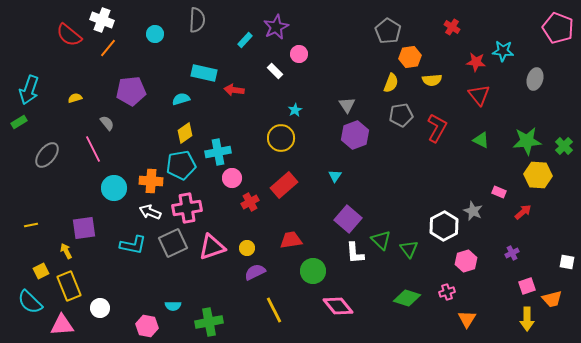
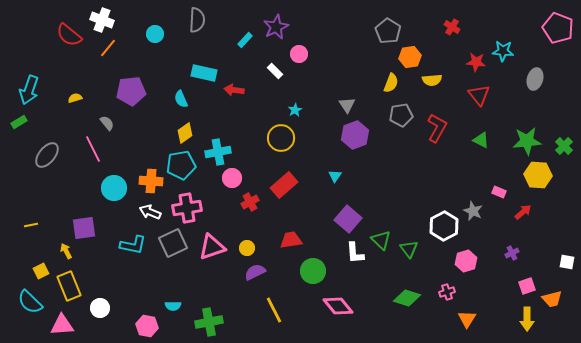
cyan semicircle at (181, 99): rotated 96 degrees counterclockwise
